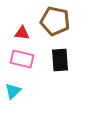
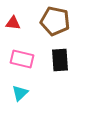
red triangle: moved 9 px left, 10 px up
cyan triangle: moved 7 px right, 2 px down
